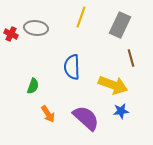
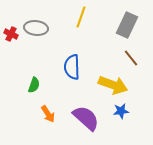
gray rectangle: moved 7 px right
brown line: rotated 24 degrees counterclockwise
green semicircle: moved 1 px right, 1 px up
